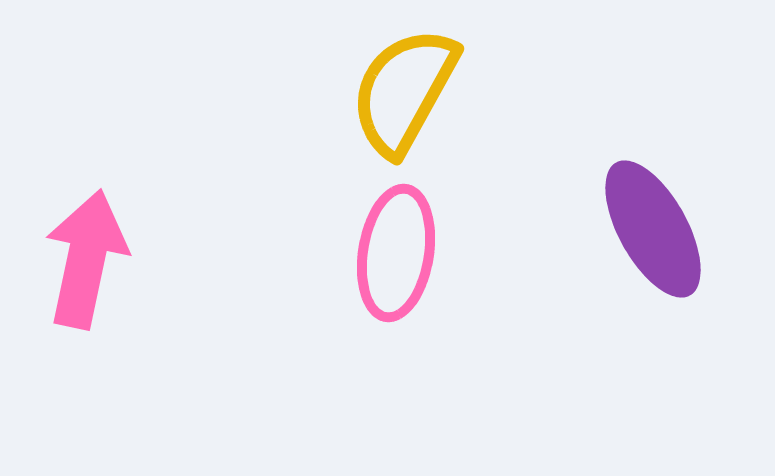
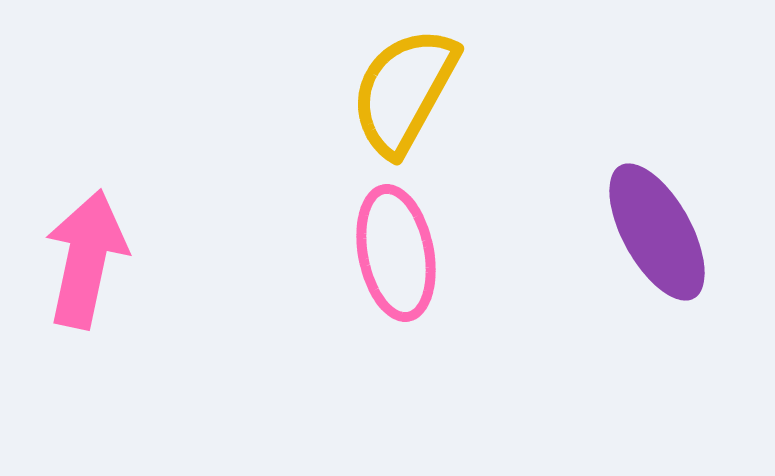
purple ellipse: moved 4 px right, 3 px down
pink ellipse: rotated 20 degrees counterclockwise
